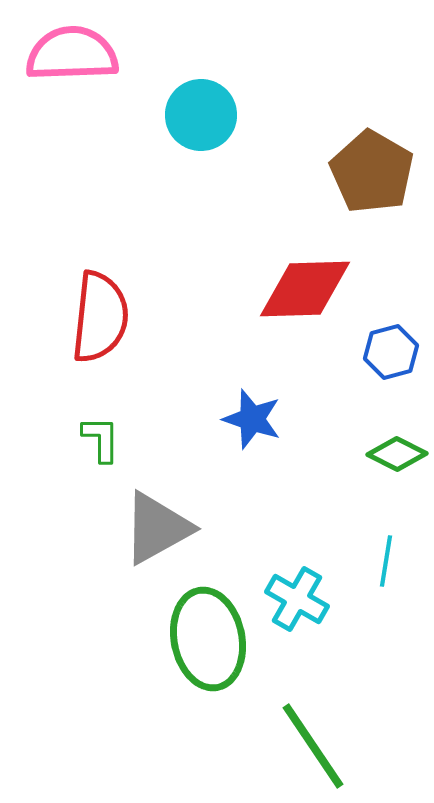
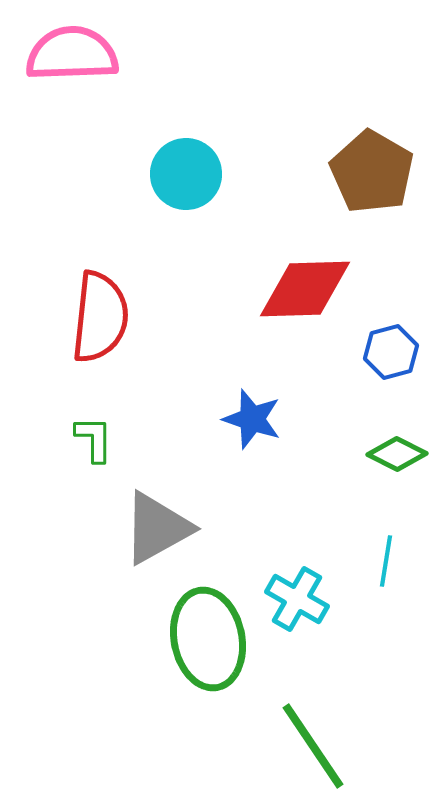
cyan circle: moved 15 px left, 59 px down
green L-shape: moved 7 px left
